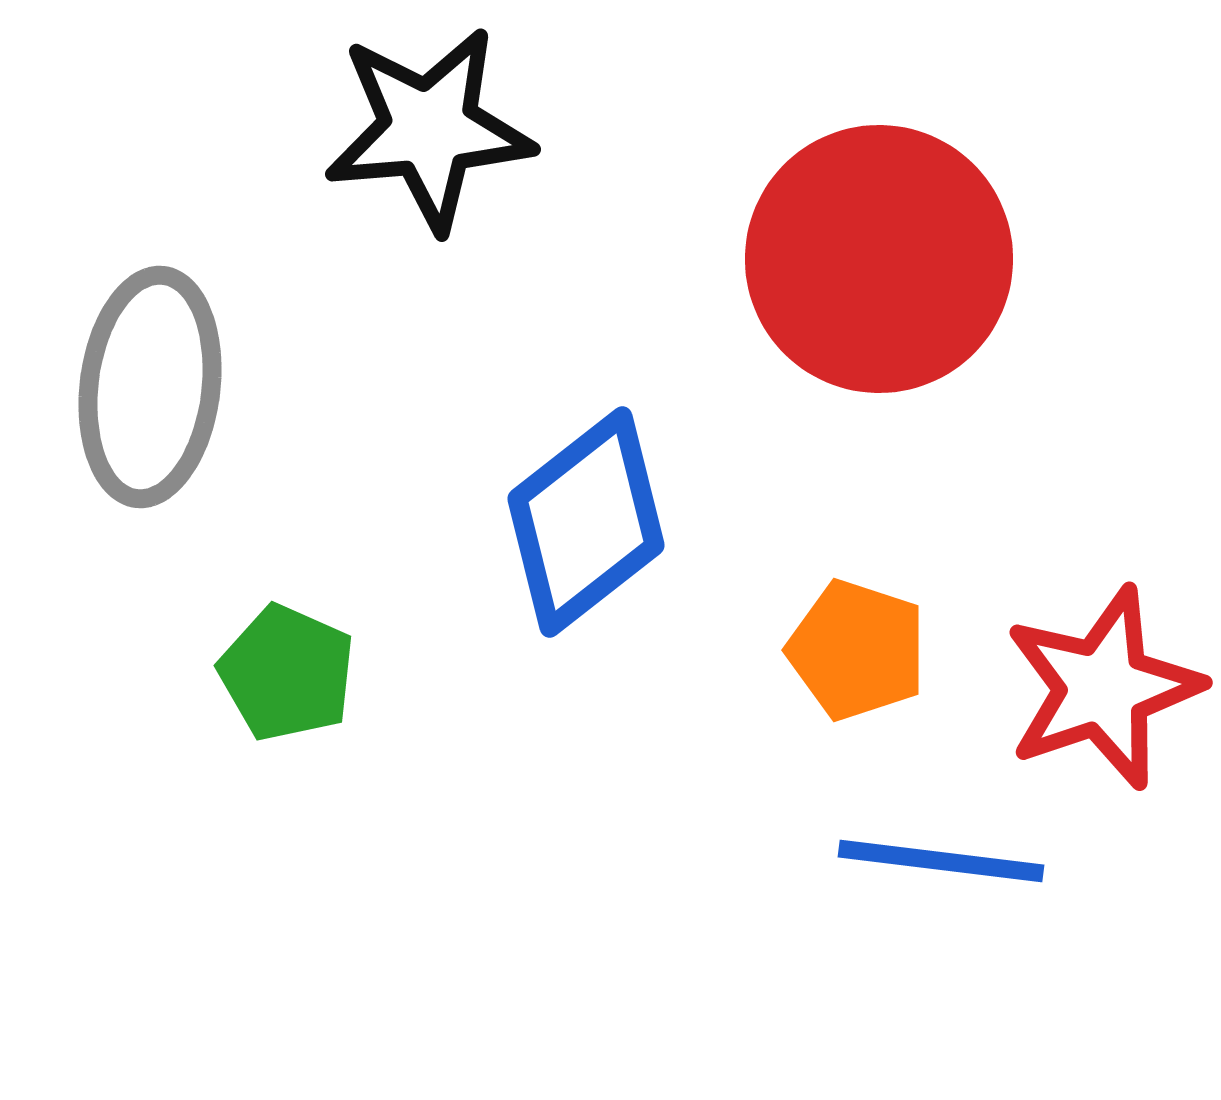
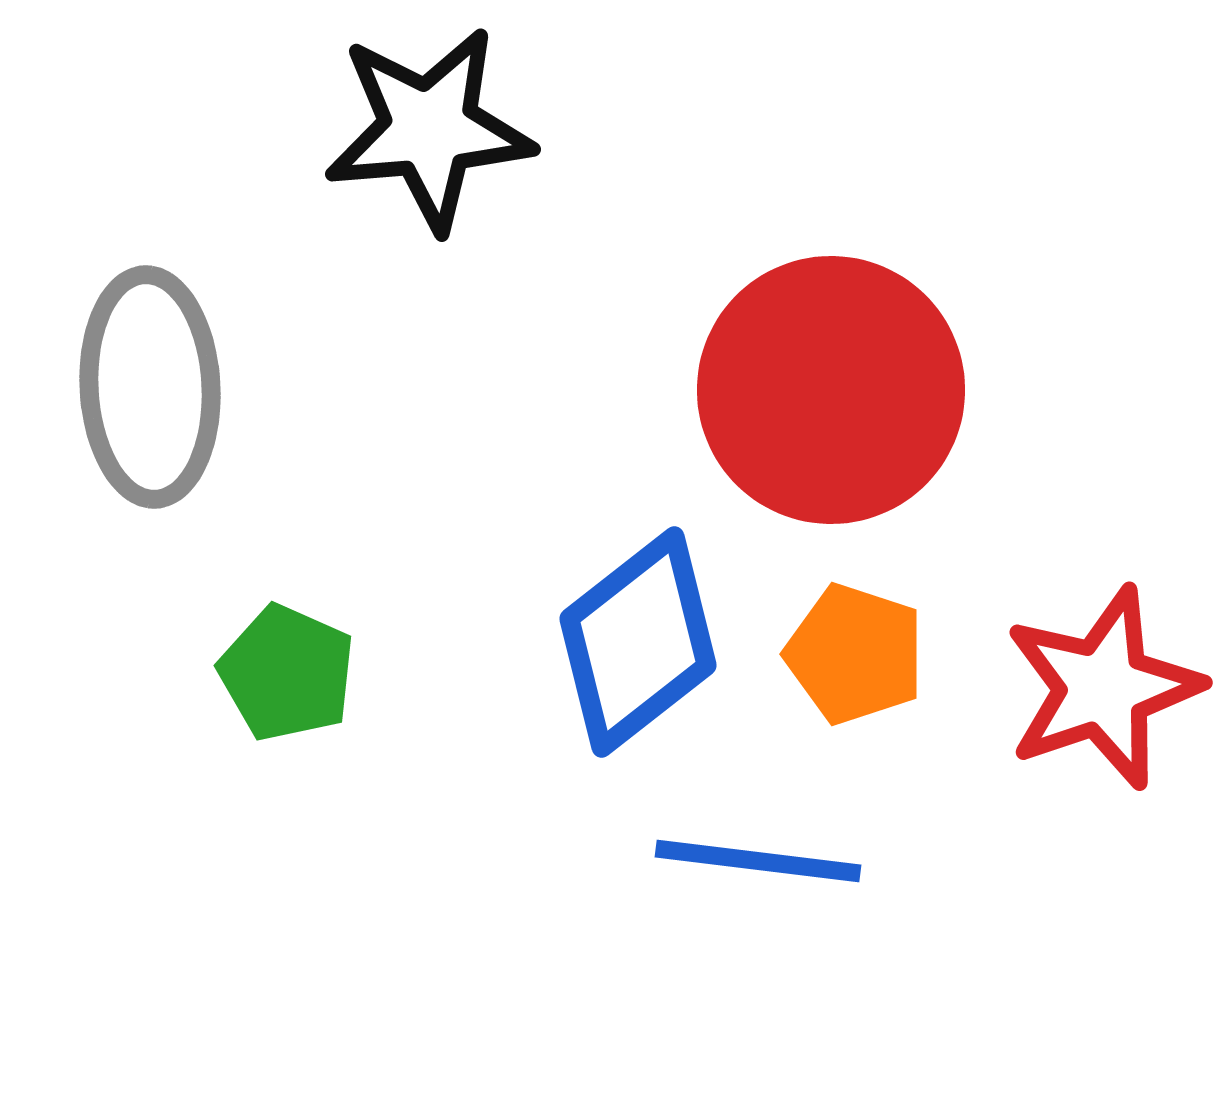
red circle: moved 48 px left, 131 px down
gray ellipse: rotated 10 degrees counterclockwise
blue diamond: moved 52 px right, 120 px down
orange pentagon: moved 2 px left, 4 px down
blue line: moved 183 px left
